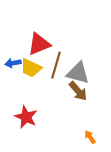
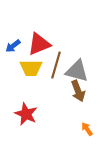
blue arrow: moved 17 px up; rotated 28 degrees counterclockwise
yellow trapezoid: rotated 25 degrees counterclockwise
gray triangle: moved 1 px left, 2 px up
brown arrow: rotated 20 degrees clockwise
red star: moved 3 px up
orange arrow: moved 3 px left, 8 px up
